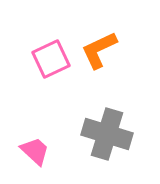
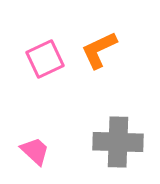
pink square: moved 6 px left
gray cross: moved 11 px right, 8 px down; rotated 15 degrees counterclockwise
